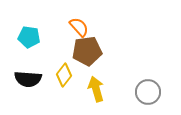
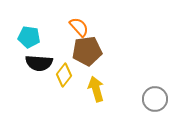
black semicircle: moved 11 px right, 16 px up
gray circle: moved 7 px right, 7 px down
